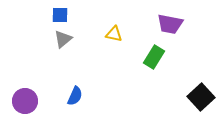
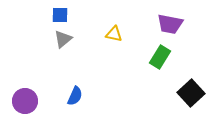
green rectangle: moved 6 px right
black square: moved 10 px left, 4 px up
